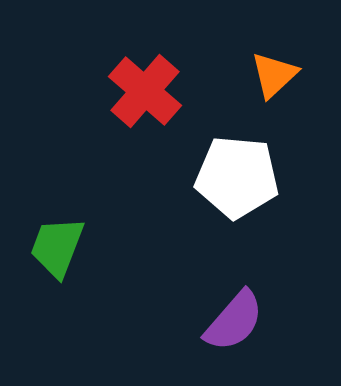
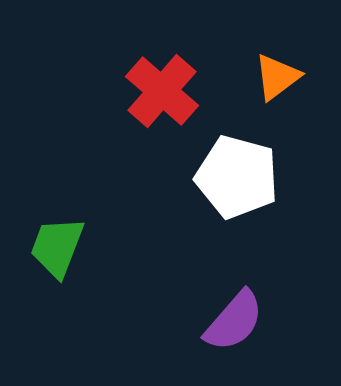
orange triangle: moved 3 px right, 2 px down; rotated 6 degrees clockwise
red cross: moved 17 px right
white pentagon: rotated 10 degrees clockwise
